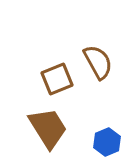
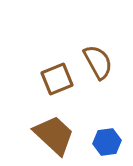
brown trapezoid: moved 6 px right, 7 px down; rotated 15 degrees counterclockwise
blue hexagon: rotated 16 degrees clockwise
